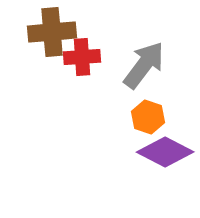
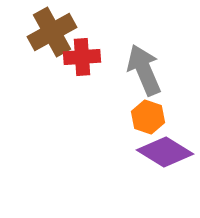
brown cross: rotated 24 degrees counterclockwise
gray arrow: moved 5 px down; rotated 60 degrees counterclockwise
purple diamond: rotated 4 degrees clockwise
